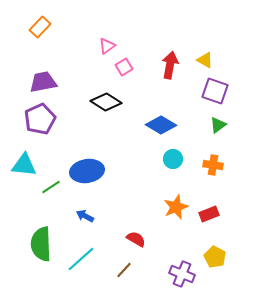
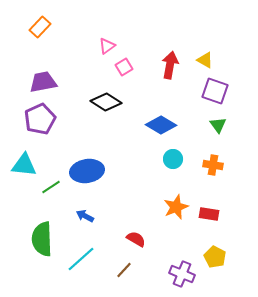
green triangle: rotated 30 degrees counterclockwise
red rectangle: rotated 30 degrees clockwise
green semicircle: moved 1 px right, 5 px up
